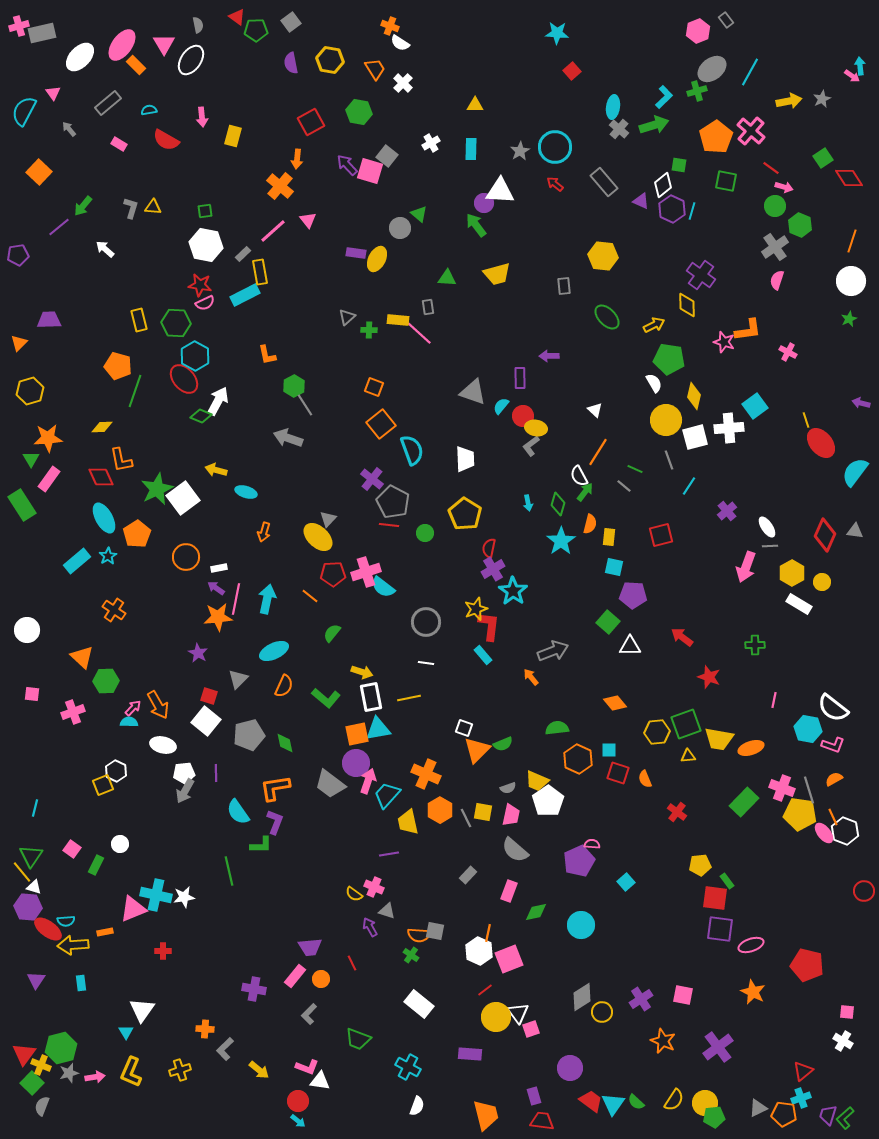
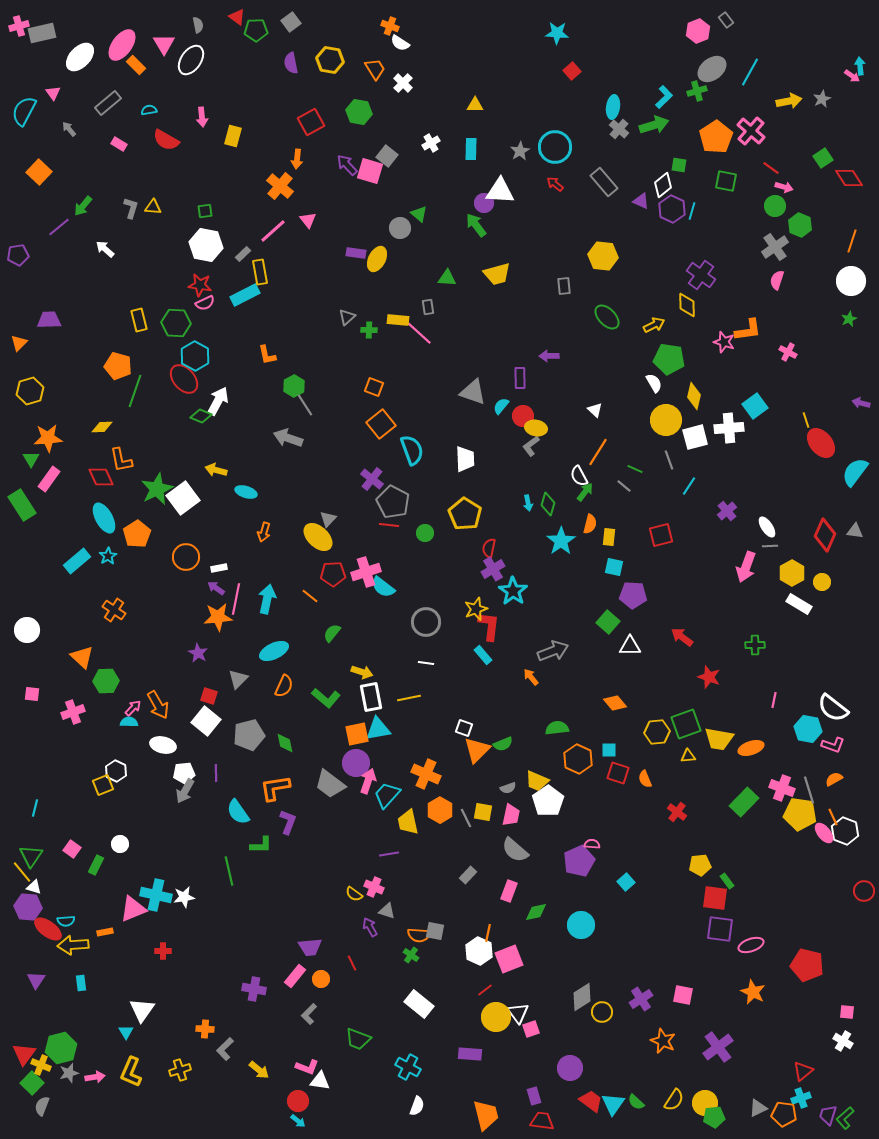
green diamond at (558, 504): moved 10 px left
purple L-shape at (275, 822): moved 13 px right
